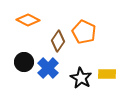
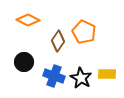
blue cross: moved 6 px right, 8 px down; rotated 25 degrees counterclockwise
